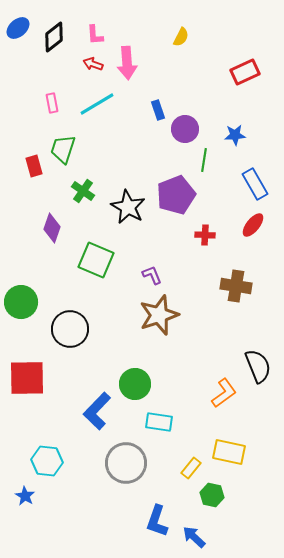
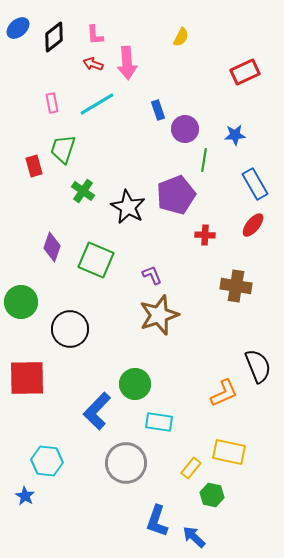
purple diamond at (52, 228): moved 19 px down
orange L-shape at (224, 393): rotated 12 degrees clockwise
